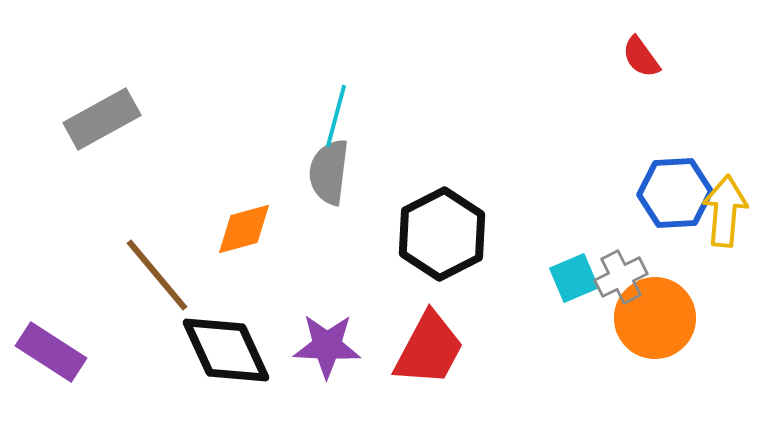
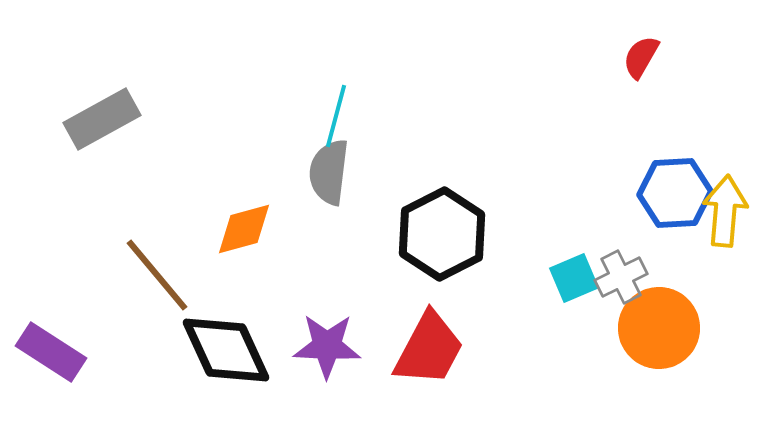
red semicircle: rotated 66 degrees clockwise
orange circle: moved 4 px right, 10 px down
